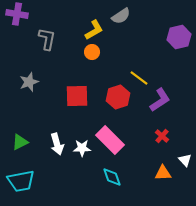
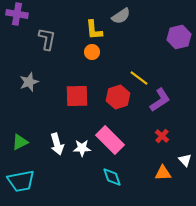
yellow L-shape: rotated 115 degrees clockwise
